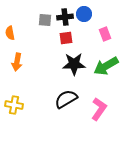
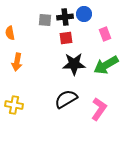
green arrow: moved 1 px up
